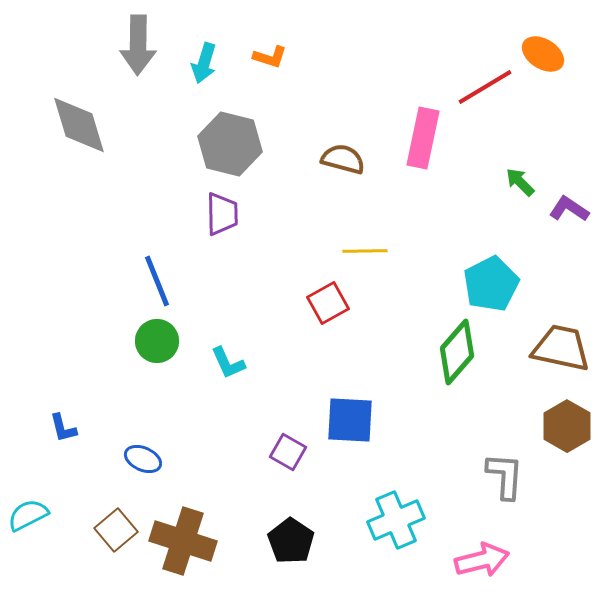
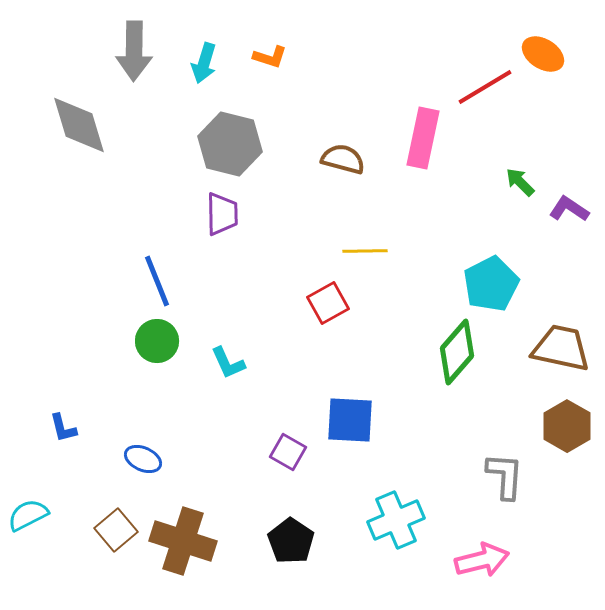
gray arrow: moved 4 px left, 6 px down
